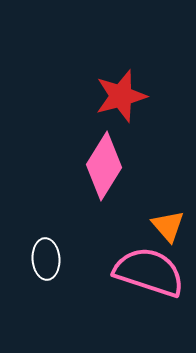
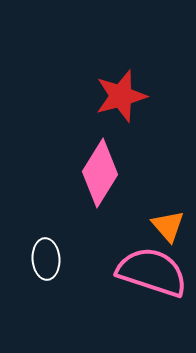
pink diamond: moved 4 px left, 7 px down
pink semicircle: moved 3 px right
